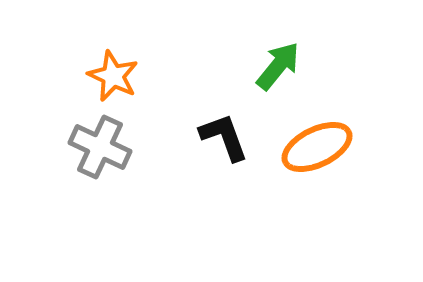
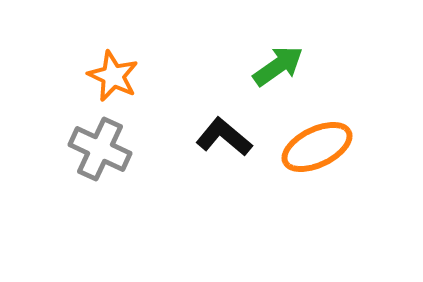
green arrow: rotated 16 degrees clockwise
black L-shape: rotated 30 degrees counterclockwise
gray cross: moved 2 px down
